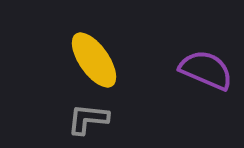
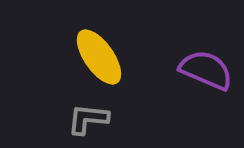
yellow ellipse: moved 5 px right, 3 px up
